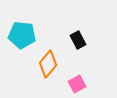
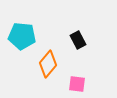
cyan pentagon: moved 1 px down
pink square: rotated 36 degrees clockwise
